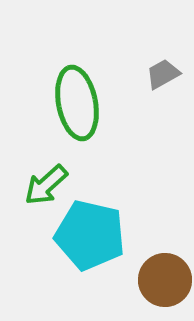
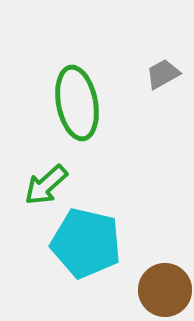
cyan pentagon: moved 4 px left, 8 px down
brown circle: moved 10 px down
